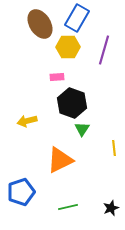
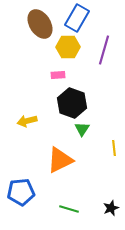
pink rectangle: moved 1 px right, 2 px up
blue pentagon: rotated 12 degrees clockwise
green line: moved 1 px right, 2 px down; rotated 30 degrees clockwise
